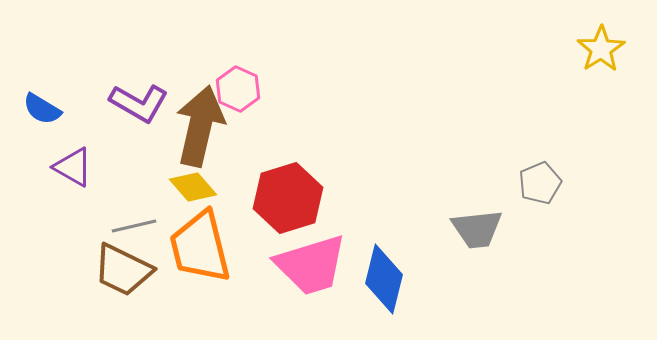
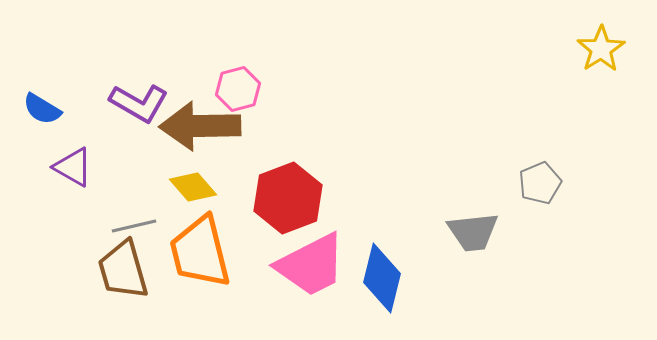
pink hexagon: rotated 21 degrees clockwise
brown arrow: rotated 104 degrees counterclockwise
red hexagon: rotated 4 degrees counterclockwise
gray trapezoid: moved 4 px left, 3 px down
orange trapezoid: moved 5 px down
pink trapezoid: rotated 10 degrees counterclockwise
brown trapezoid: rotated 48 degrees clockwise
blue diamond: moved 2 px left, 1 px up
